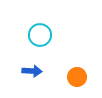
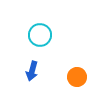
blue arrow: rotated 102 degrees clockwise
